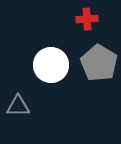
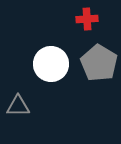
white circle: moved 1 px up
